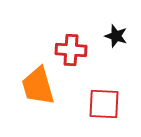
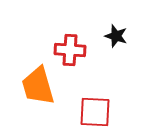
red cross: moved 1 px left
red square: moved 9 px left, 8 px down
